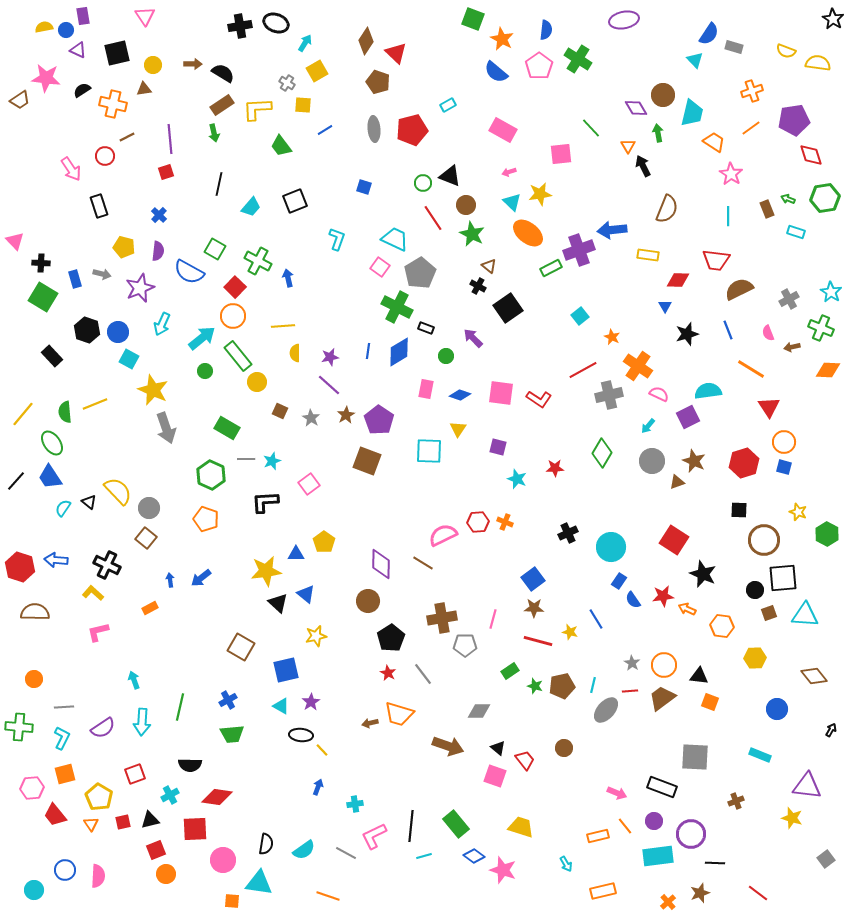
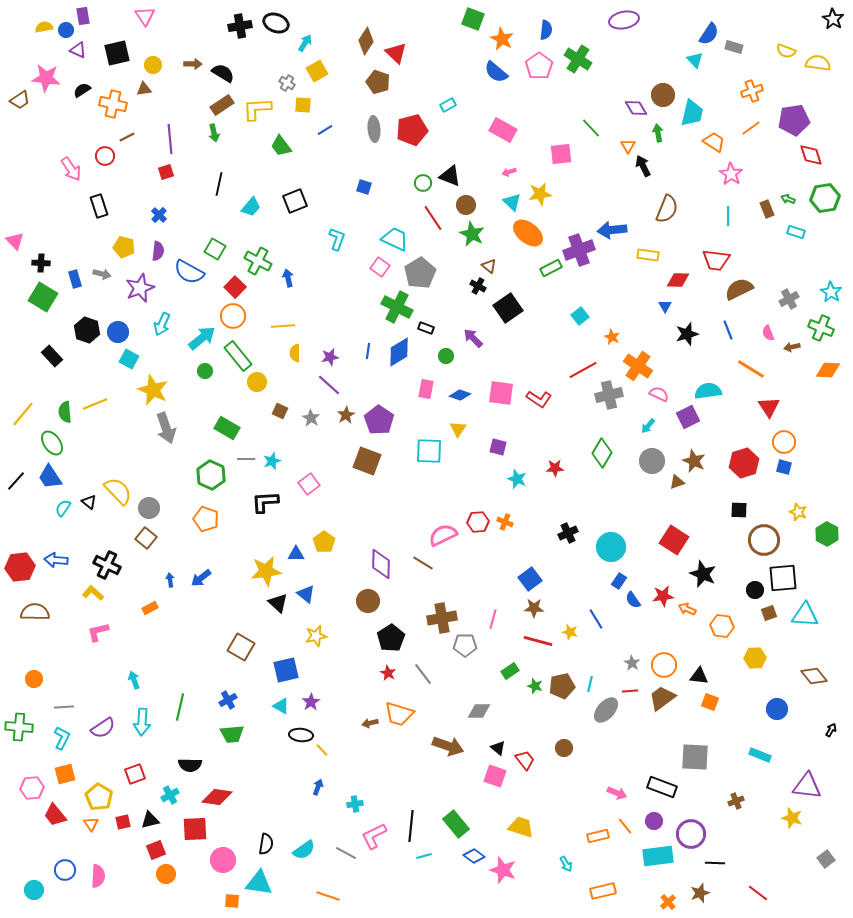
red hexagon at (20, 567): rotated 24 degrees counterclockwise
blue square at (533, 579): moved 3 px left
cyan line at (593, 685): moved 3 px left, 1 px up
